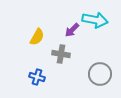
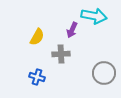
cyan arrow: moved 1 px left, 4 px up
purple arrow: rotated 21 degrees counterclockwise
gray cross: rotated 12 degrees counterclockwise
gray circle: moved 4 px right, 1 px up
